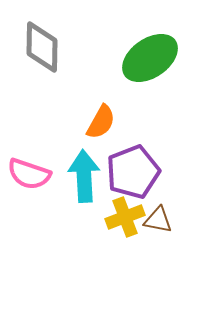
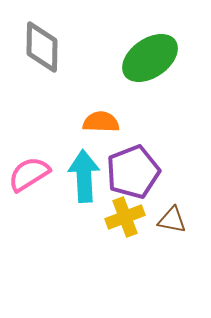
orange semicircle: rotated 117 degrees counterclockwise
pink semicircle: rotated 129 degrees clockwise
brown triangle: moved 14 px right
